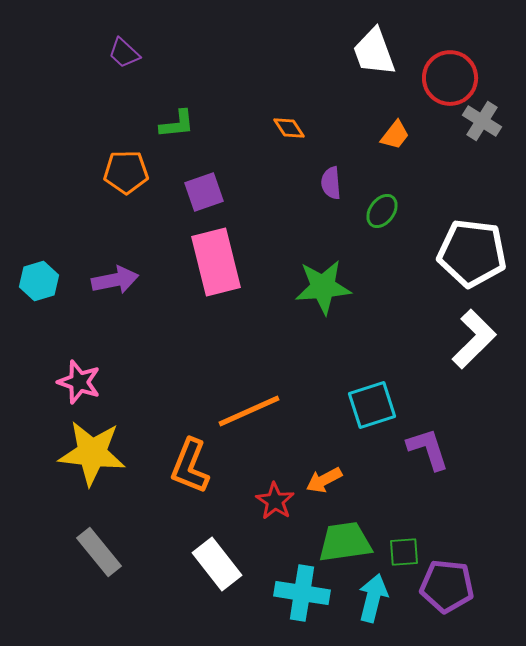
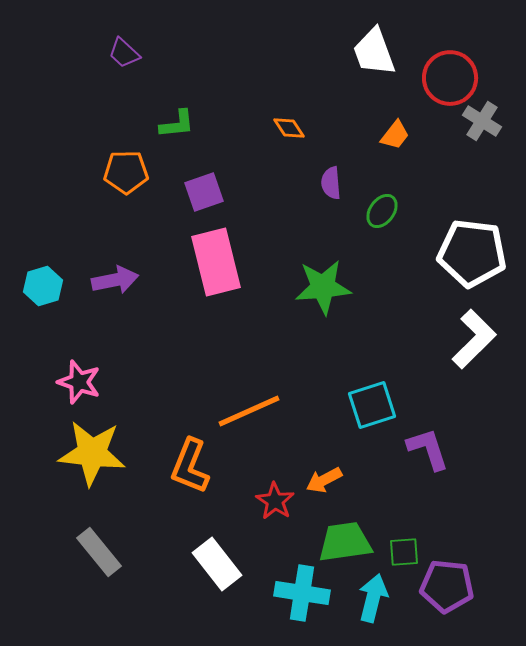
cyan hexagon: moved 4 px right, 5 px down
